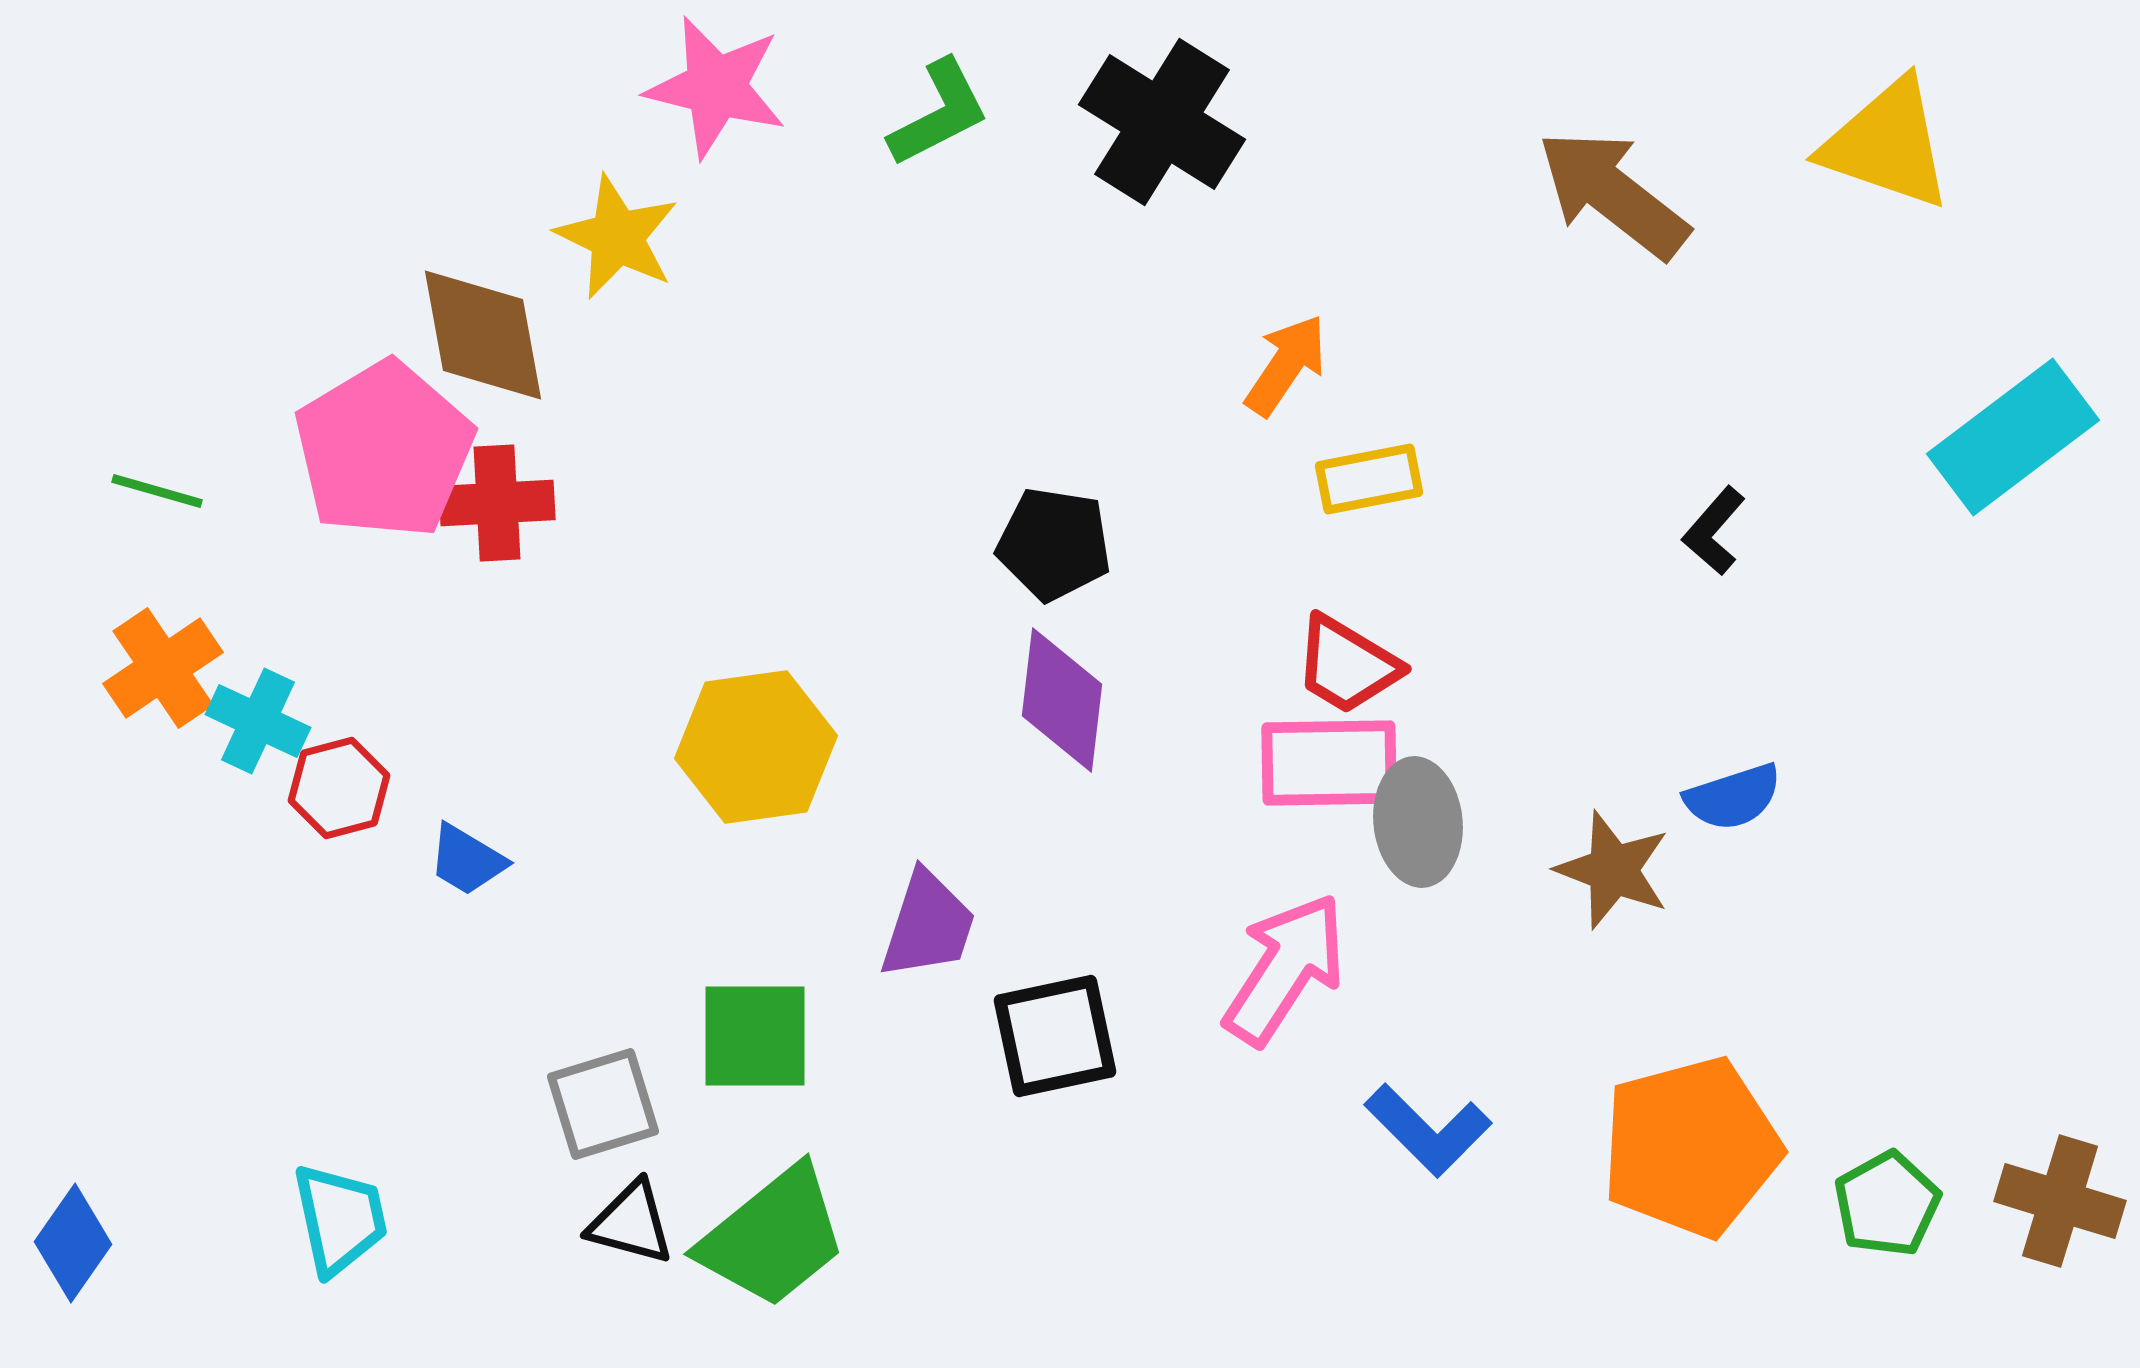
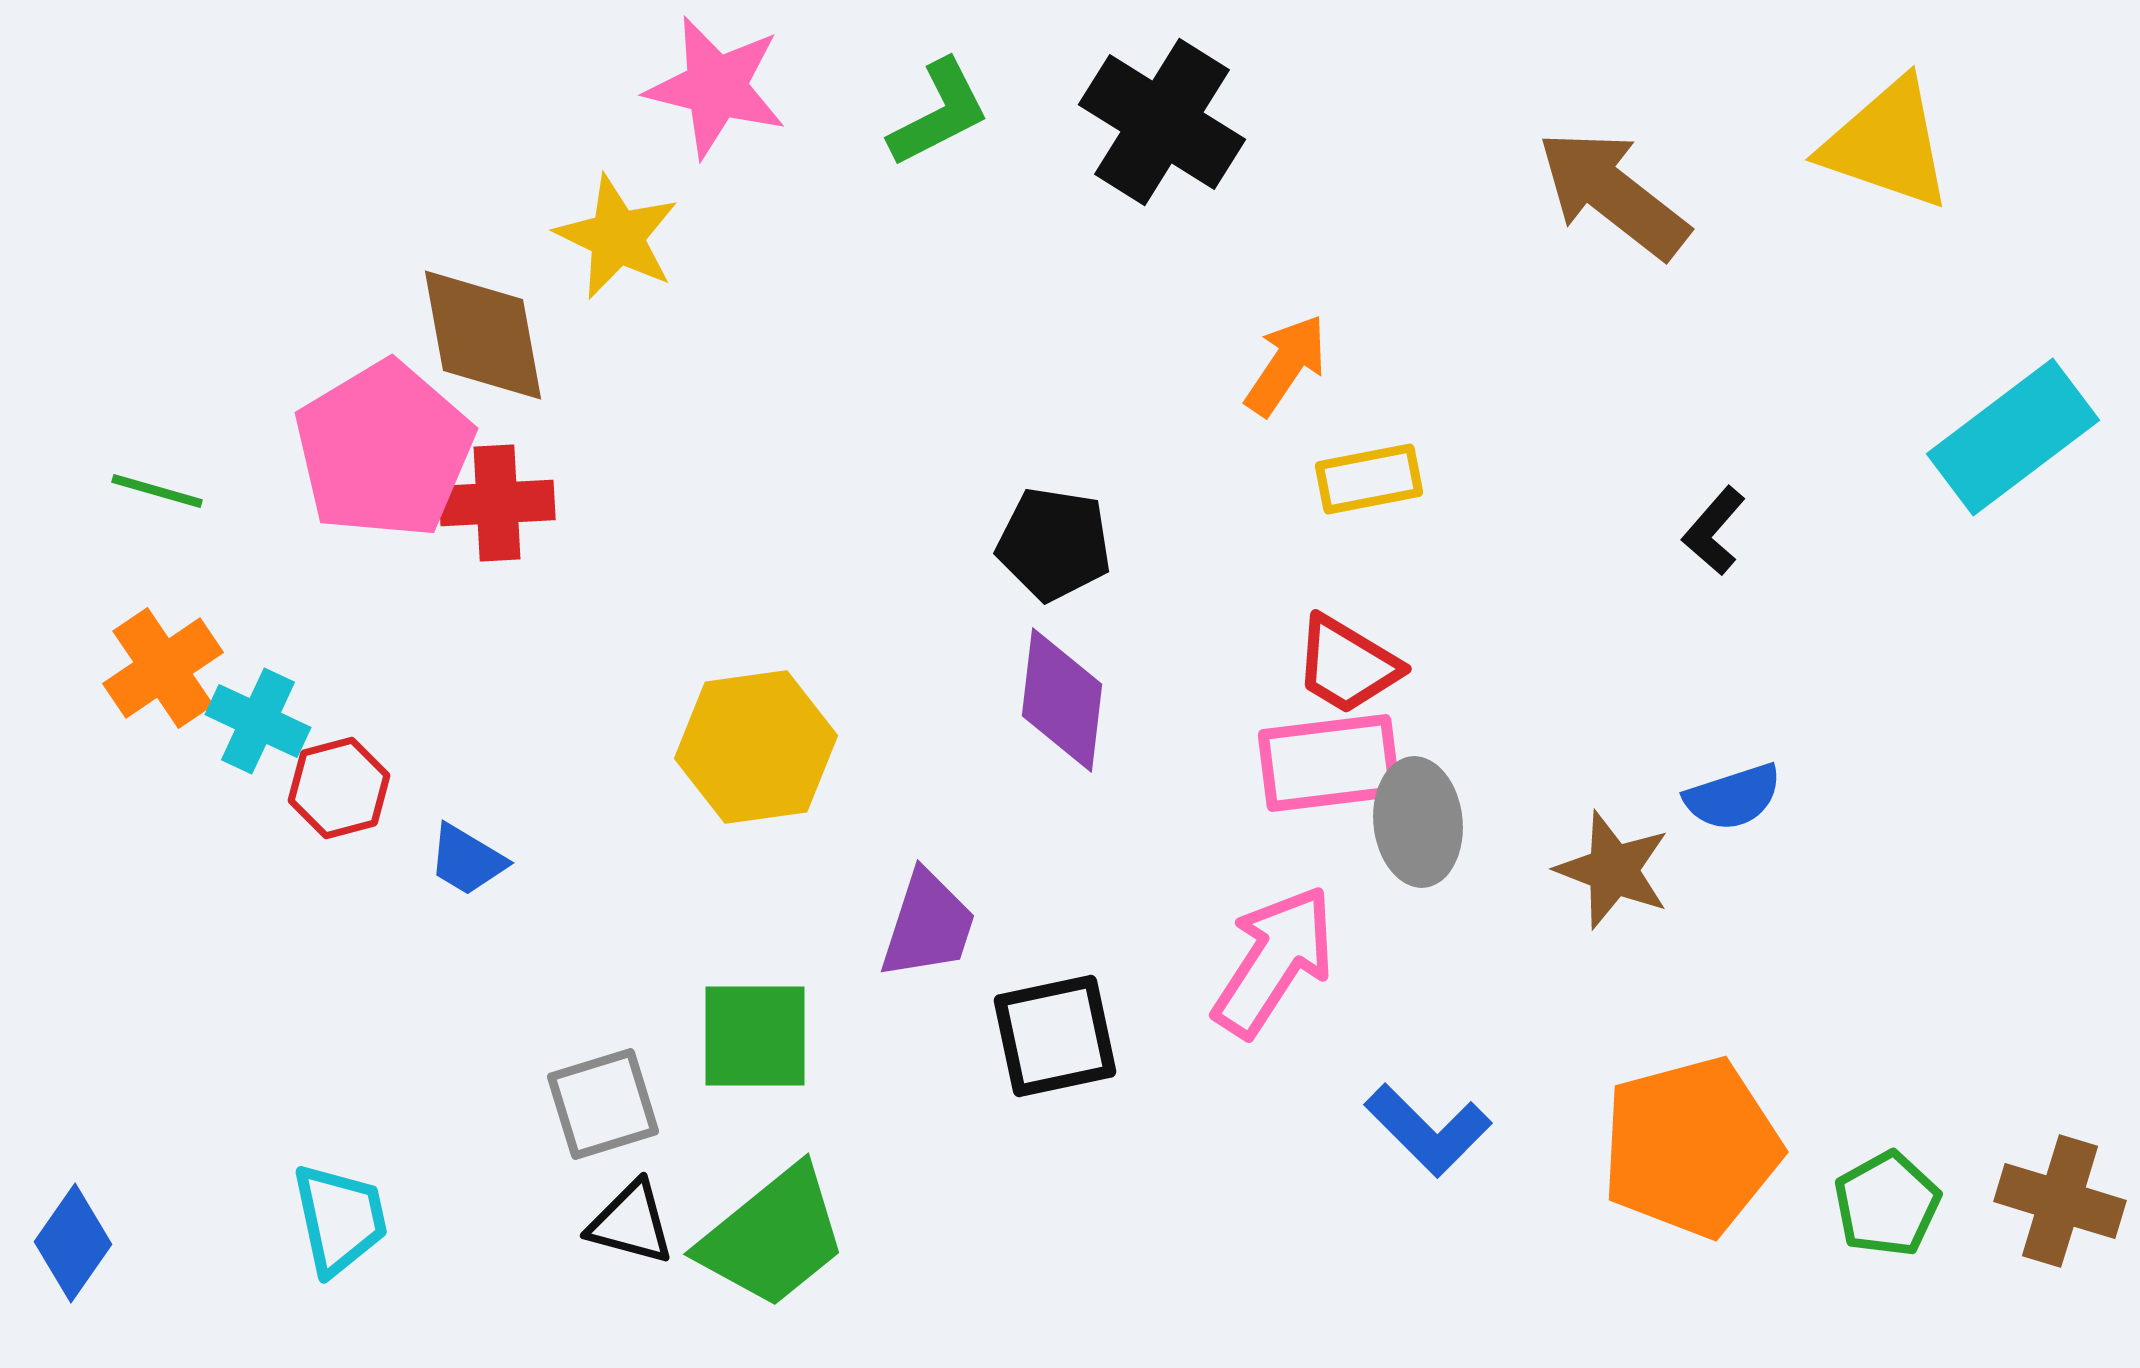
pink rectangle: rotated 6 degrees counterclockwise
pink arrow: moved 11 px left, 8 px up
